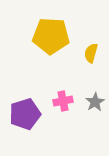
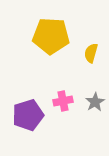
purple pentagon: moved 3 px right, 1 px down
